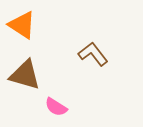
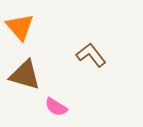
orange triangle: moved 2 px left, 2 px down; rotated 16 degrees clockwise
brown L-shape: moved 2 px left, 1 px down
